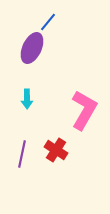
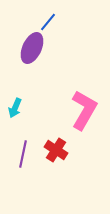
cyan arrow: moved 12 px left, 9 px down; rotated 24 degrees clockwise
purple line: moved 1 px right
